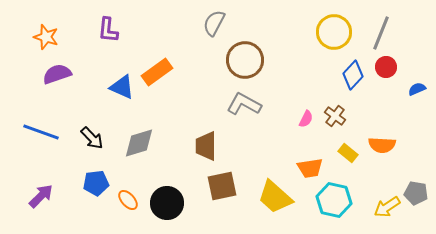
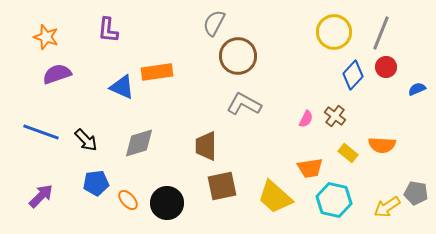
brown circle: moved 7 px left, 4 px up
orange rectangle: rotated 28 degrees clockwise
black arrow: moved 6 px left, 2 px down
